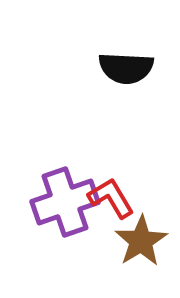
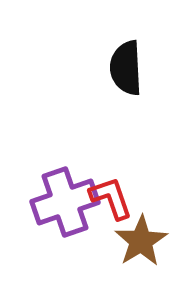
black semicircle: rotated 84 degrees clockwise
red L-shape: rotated 12 degrees clockwise
